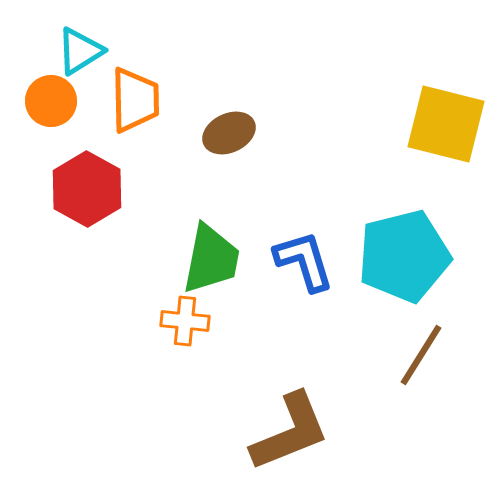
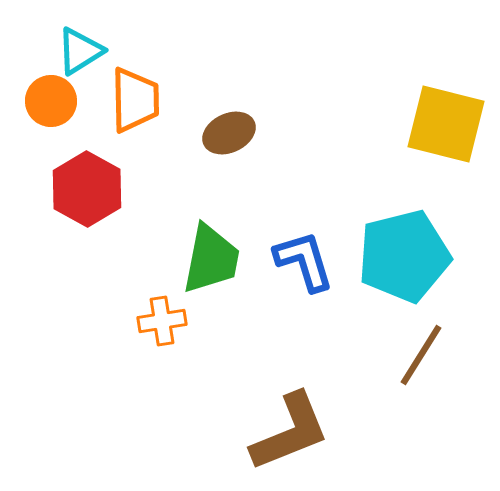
orange cross: moved 23 px left; rotated 15 degrees counterclockwise
